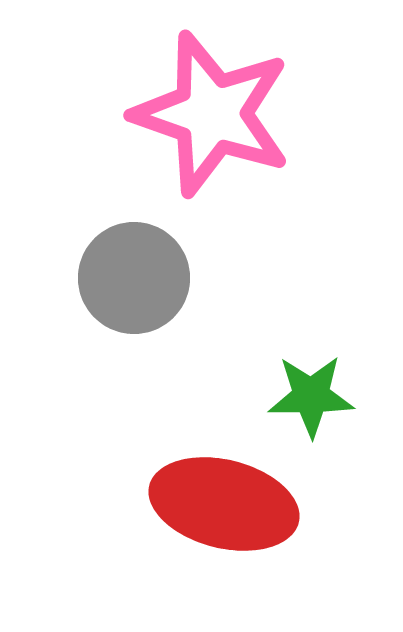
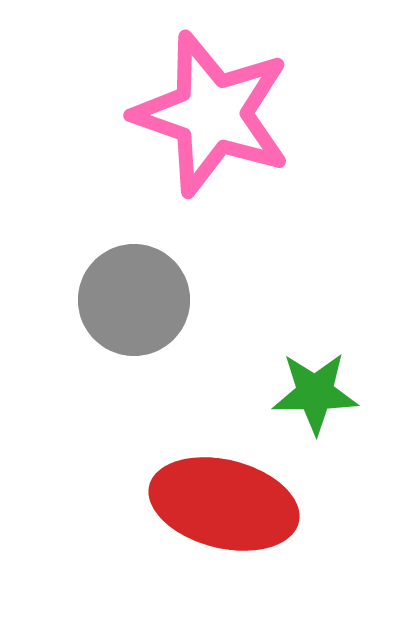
gray circle: moved 22 px down
green star: moved 4 px right, 3 px up
